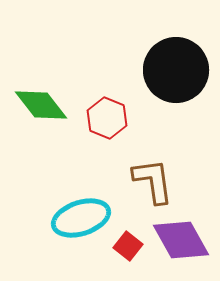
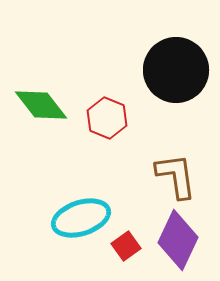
brown L-shape: moved 23 px right, 5 px up
purple diamond: moved 3 px left; rotated 54 degrees clockwise
red square: moved 2 px left; rotated 16 degrees clockwise
